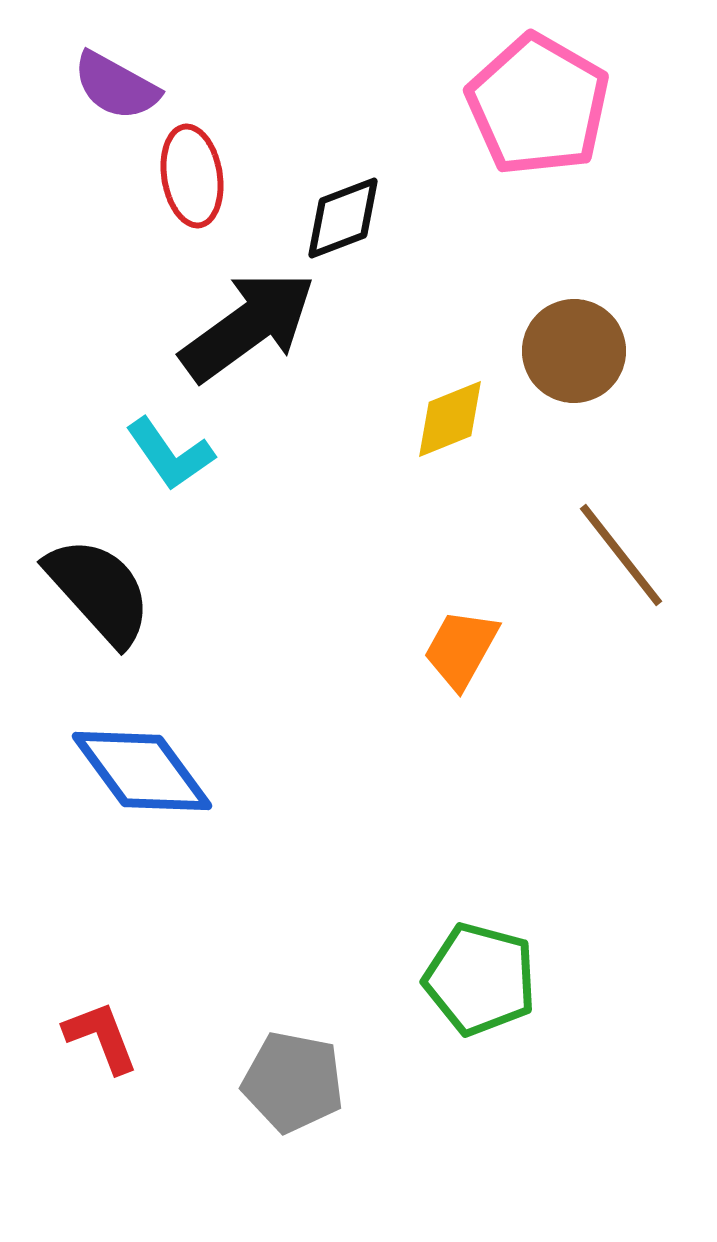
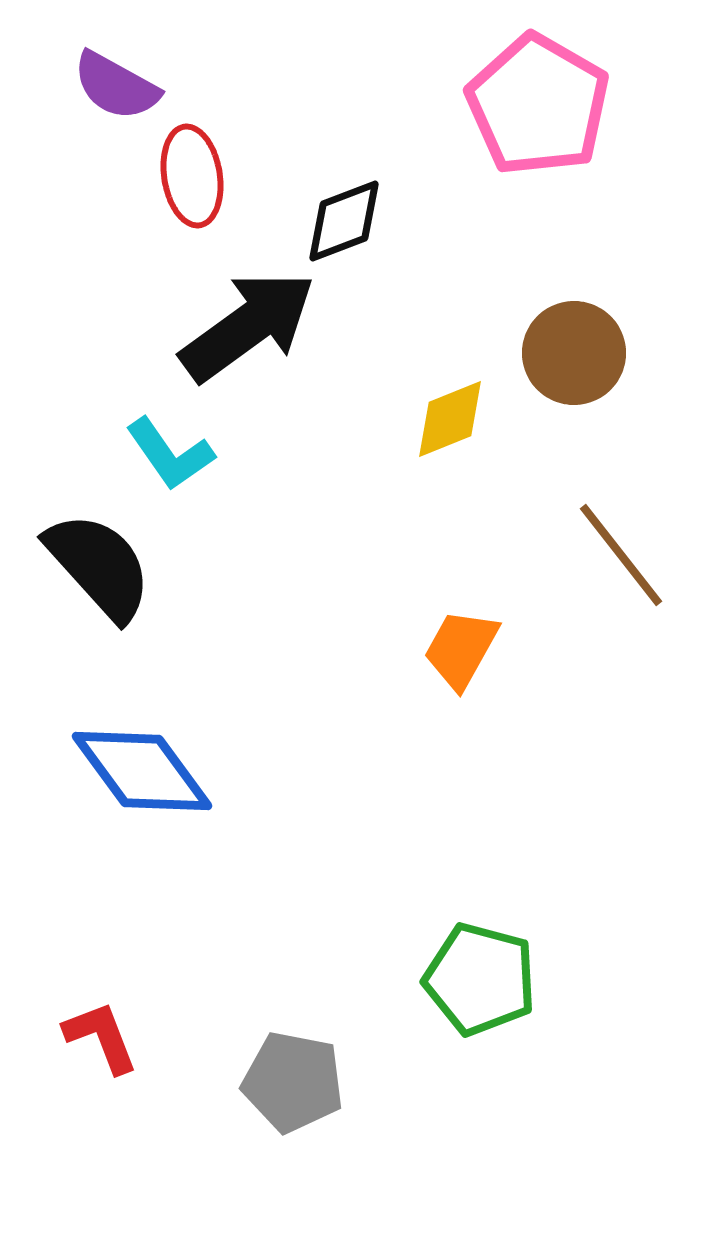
black diamond: moved 1 px right, 3 px down
brown circle: moved 2 px down
black semicircle: moved 25 px up
